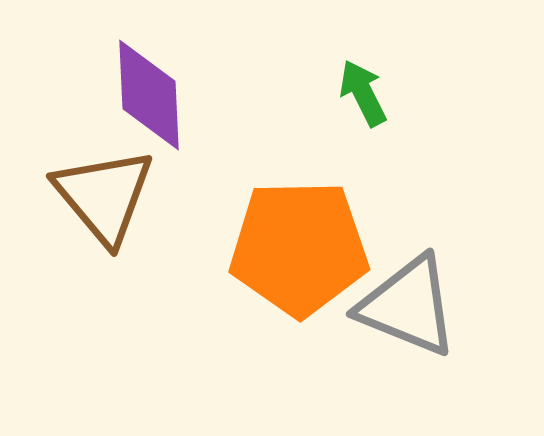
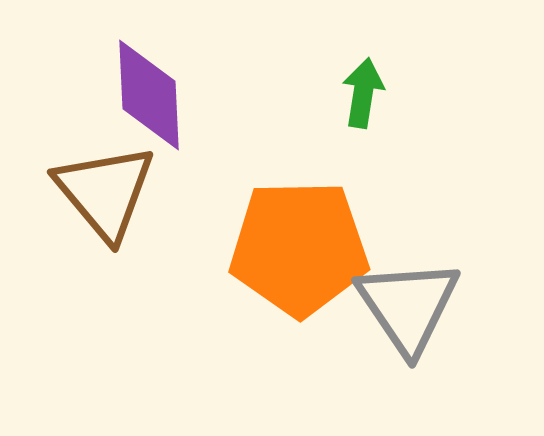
green arrow: rotated 36 degrees clockwise
brown triangle: moved 1 px right, 4 px up
gray triangle: rotated 34 degrees clockwise
